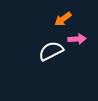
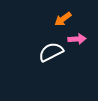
white semicircle: moved 1 px down
